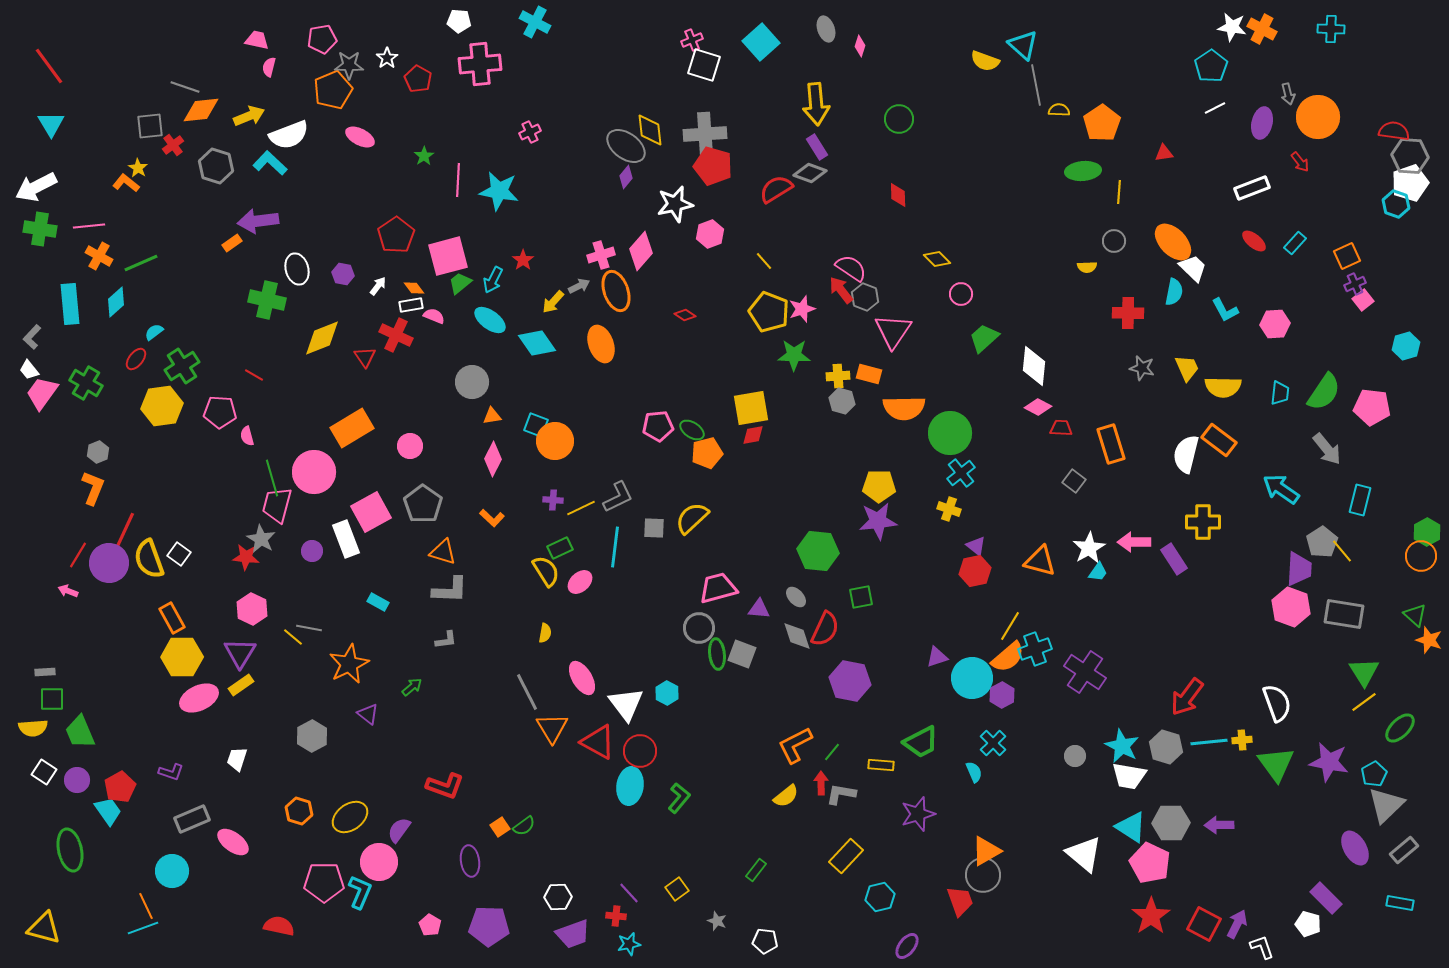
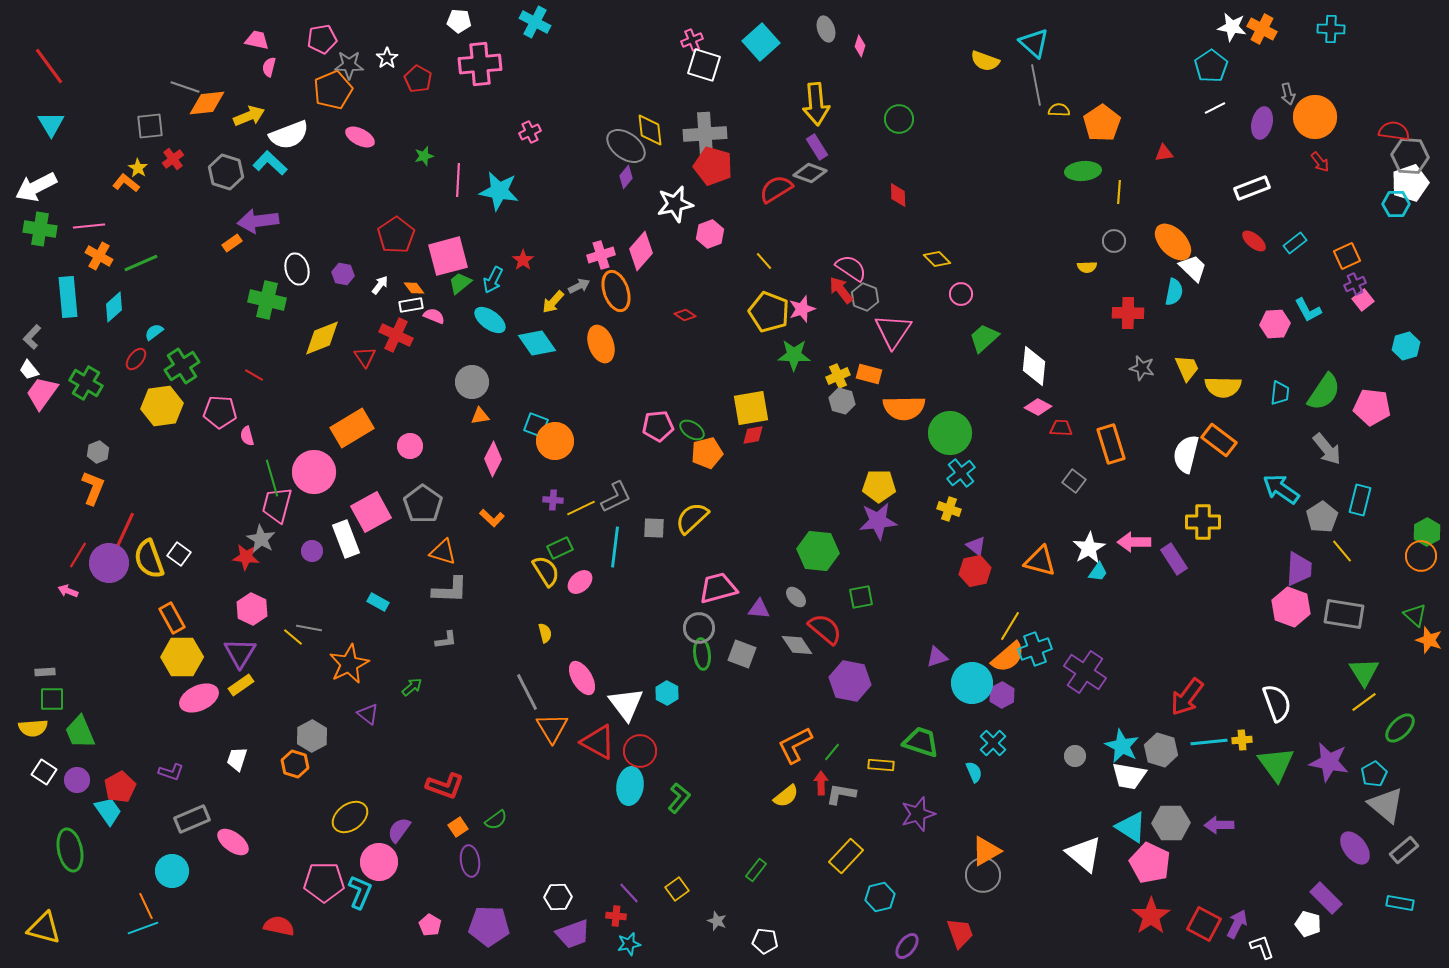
cyan triangle at (1023, 45): moved 11 px right, 2 px up
orange diamond at (201, 110): moved 6 px right, 7 px up
orange circle at (1318, 117): moved 3 px left
red cross at (173, 145): moved 14 px down
green star at (424, 156): rotated 18 degrees clockwise
red arrow at (1300, 162): moved 20 px right
gray hexagon at (216, 166): moved 10 px right, 6 px down
cyan hexagon at (1396, 204): rotated 20 degrees counterclockwise
cyan rectangle at (1295, 243): rotated 10 degrees clockwise
white arrow at (378, 286): moved 2 px right, 1 px up
cyan diamond at (116, 302): moved 2 px left, 5 px down
cyan rectangle at (70, 304): moved 2 px left, 7 px up
cyan L-shape at (1225, 310): moved 83 px right
yellow cross at (838, 376): rotated 20 degrees counterclockwise
orange triangle at (492, 416): moved 12 px left
gray L-shape at (618, 497): moved 2 px left
gray pentagon at (1322, 542): moved 25 px up
red semicircle at (825, 629): rotated 75 degrees counterclockwise
yellow semicircle at (545, 633): rotated 24 degrees counterclockwise
gray diamond at (797, 636): moved 9 px down; rotated 16 degrees counterclockwise
green ellipse at (717, 654): moved 15 px left
cyan circle at (972, 678): moved 5 px down
green trapezoid at (921, 742): rotated 135 degrees counterclockwise
gray hexagon at (1166, 747): moved 5 px left, 3 px down
gray triangle at (1386, 805): rotated 36 degrees counterclockwise
orange hexagon at (299, 811): moved 4 px left, 47 px up
green semicircle at (524, 826): moved 28 px left, 6 px up
orange square at (500, 827): moved 42 px left
purple ellipse at (1355, 848): rotated 8 degrees counterclockwise
red trapezoid at (960, 901): moved 32 px down
